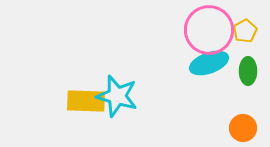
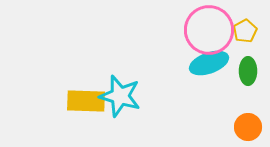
cyan star: moved 3 px right
orange circle: moved 5 px right, 1 px up
